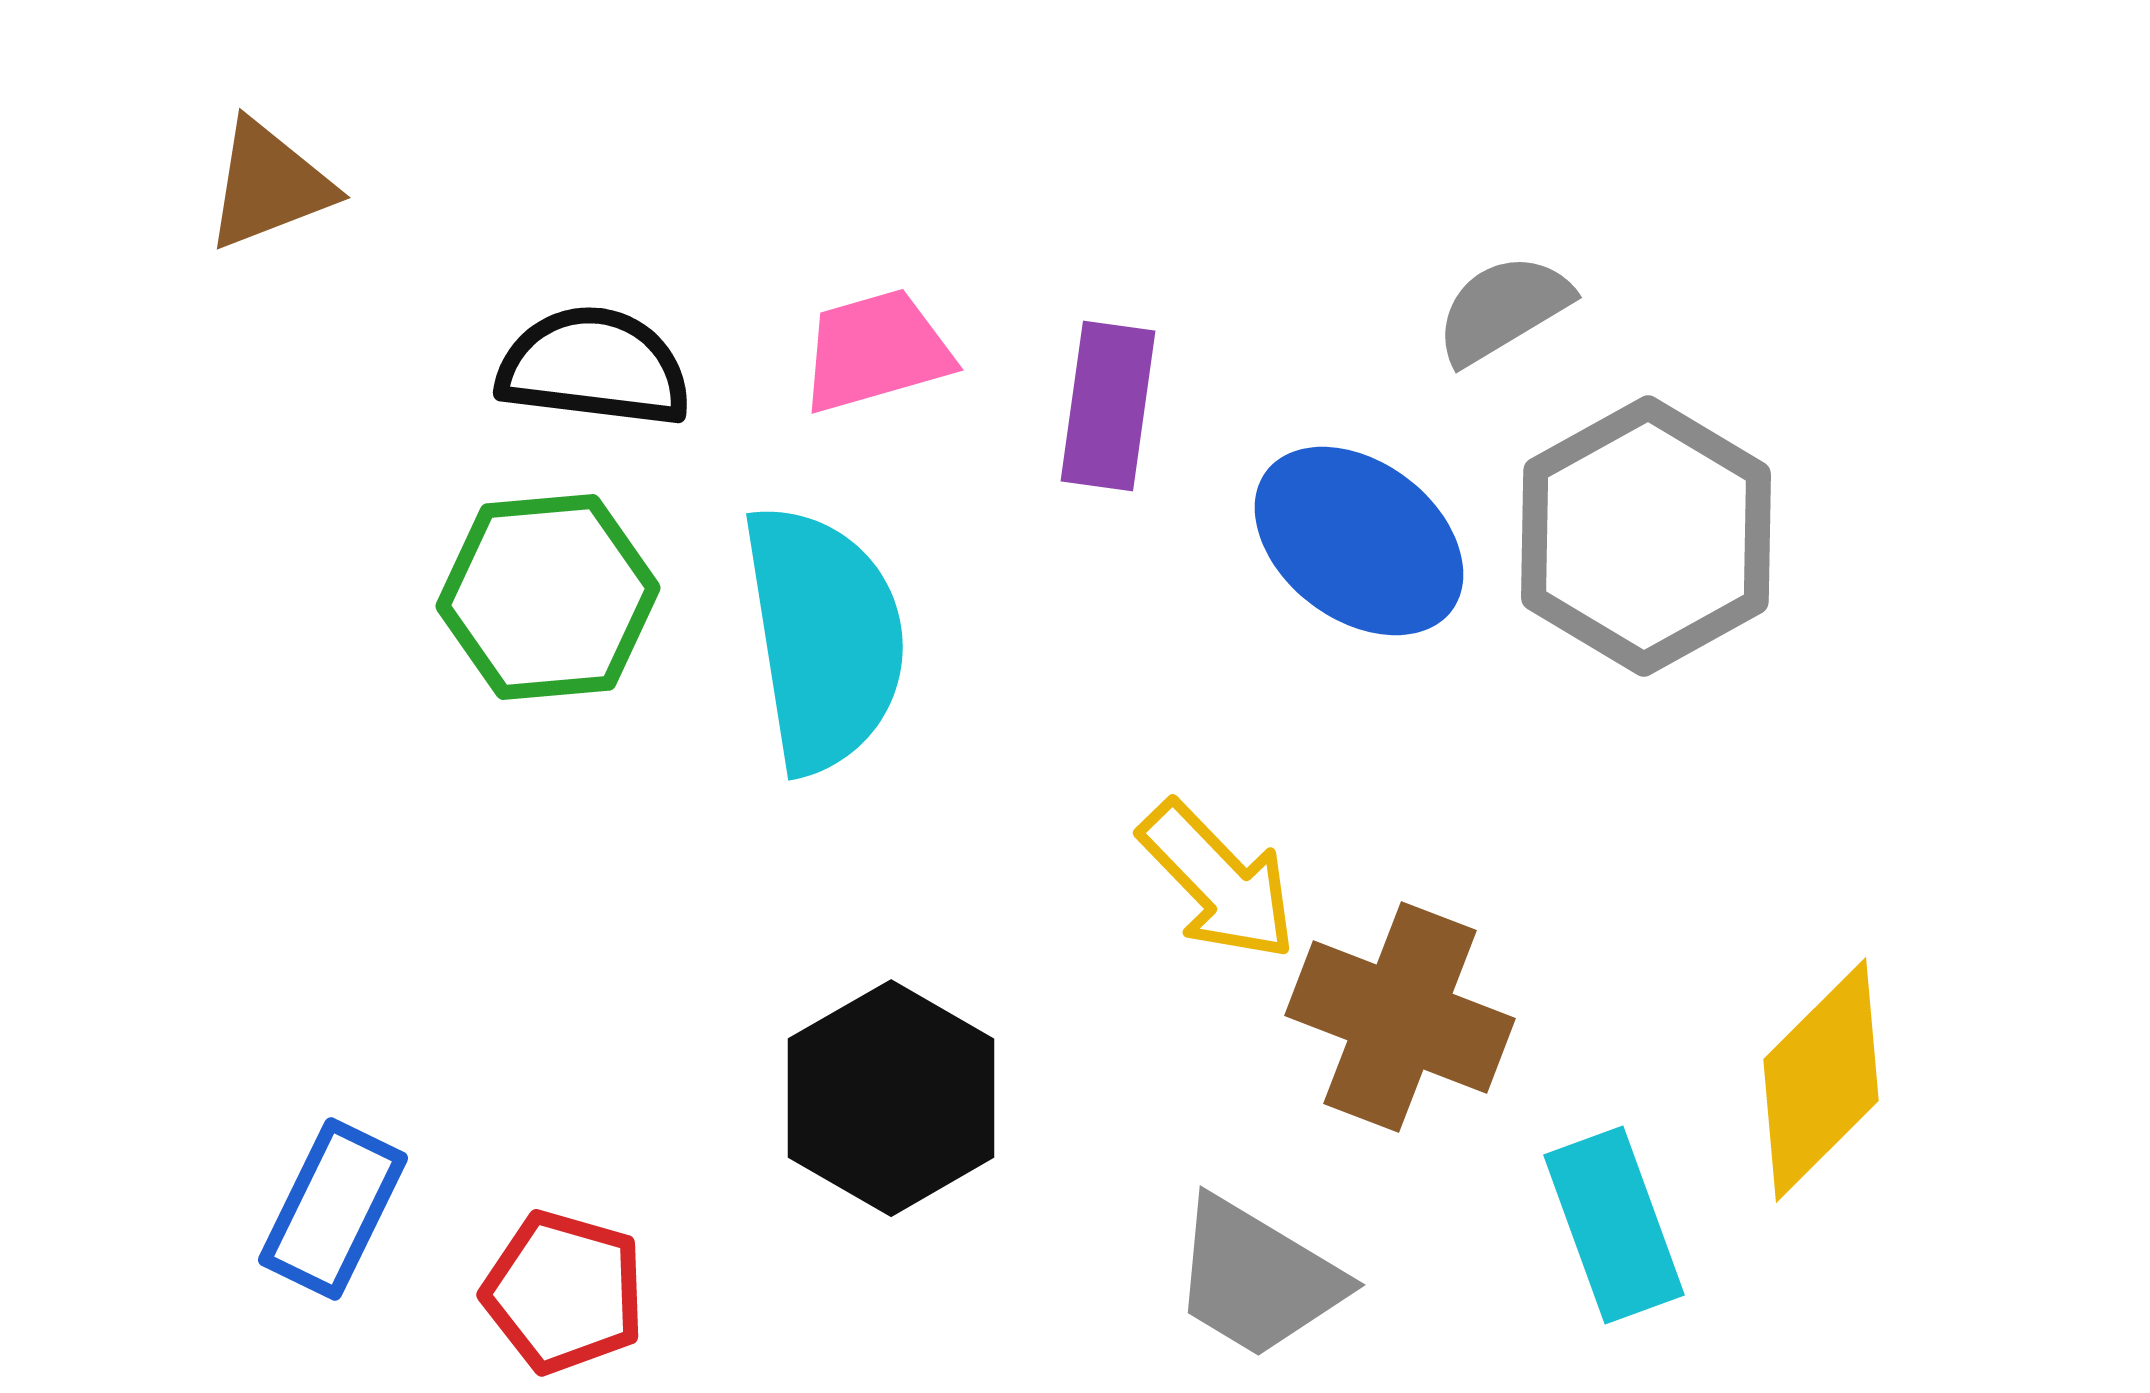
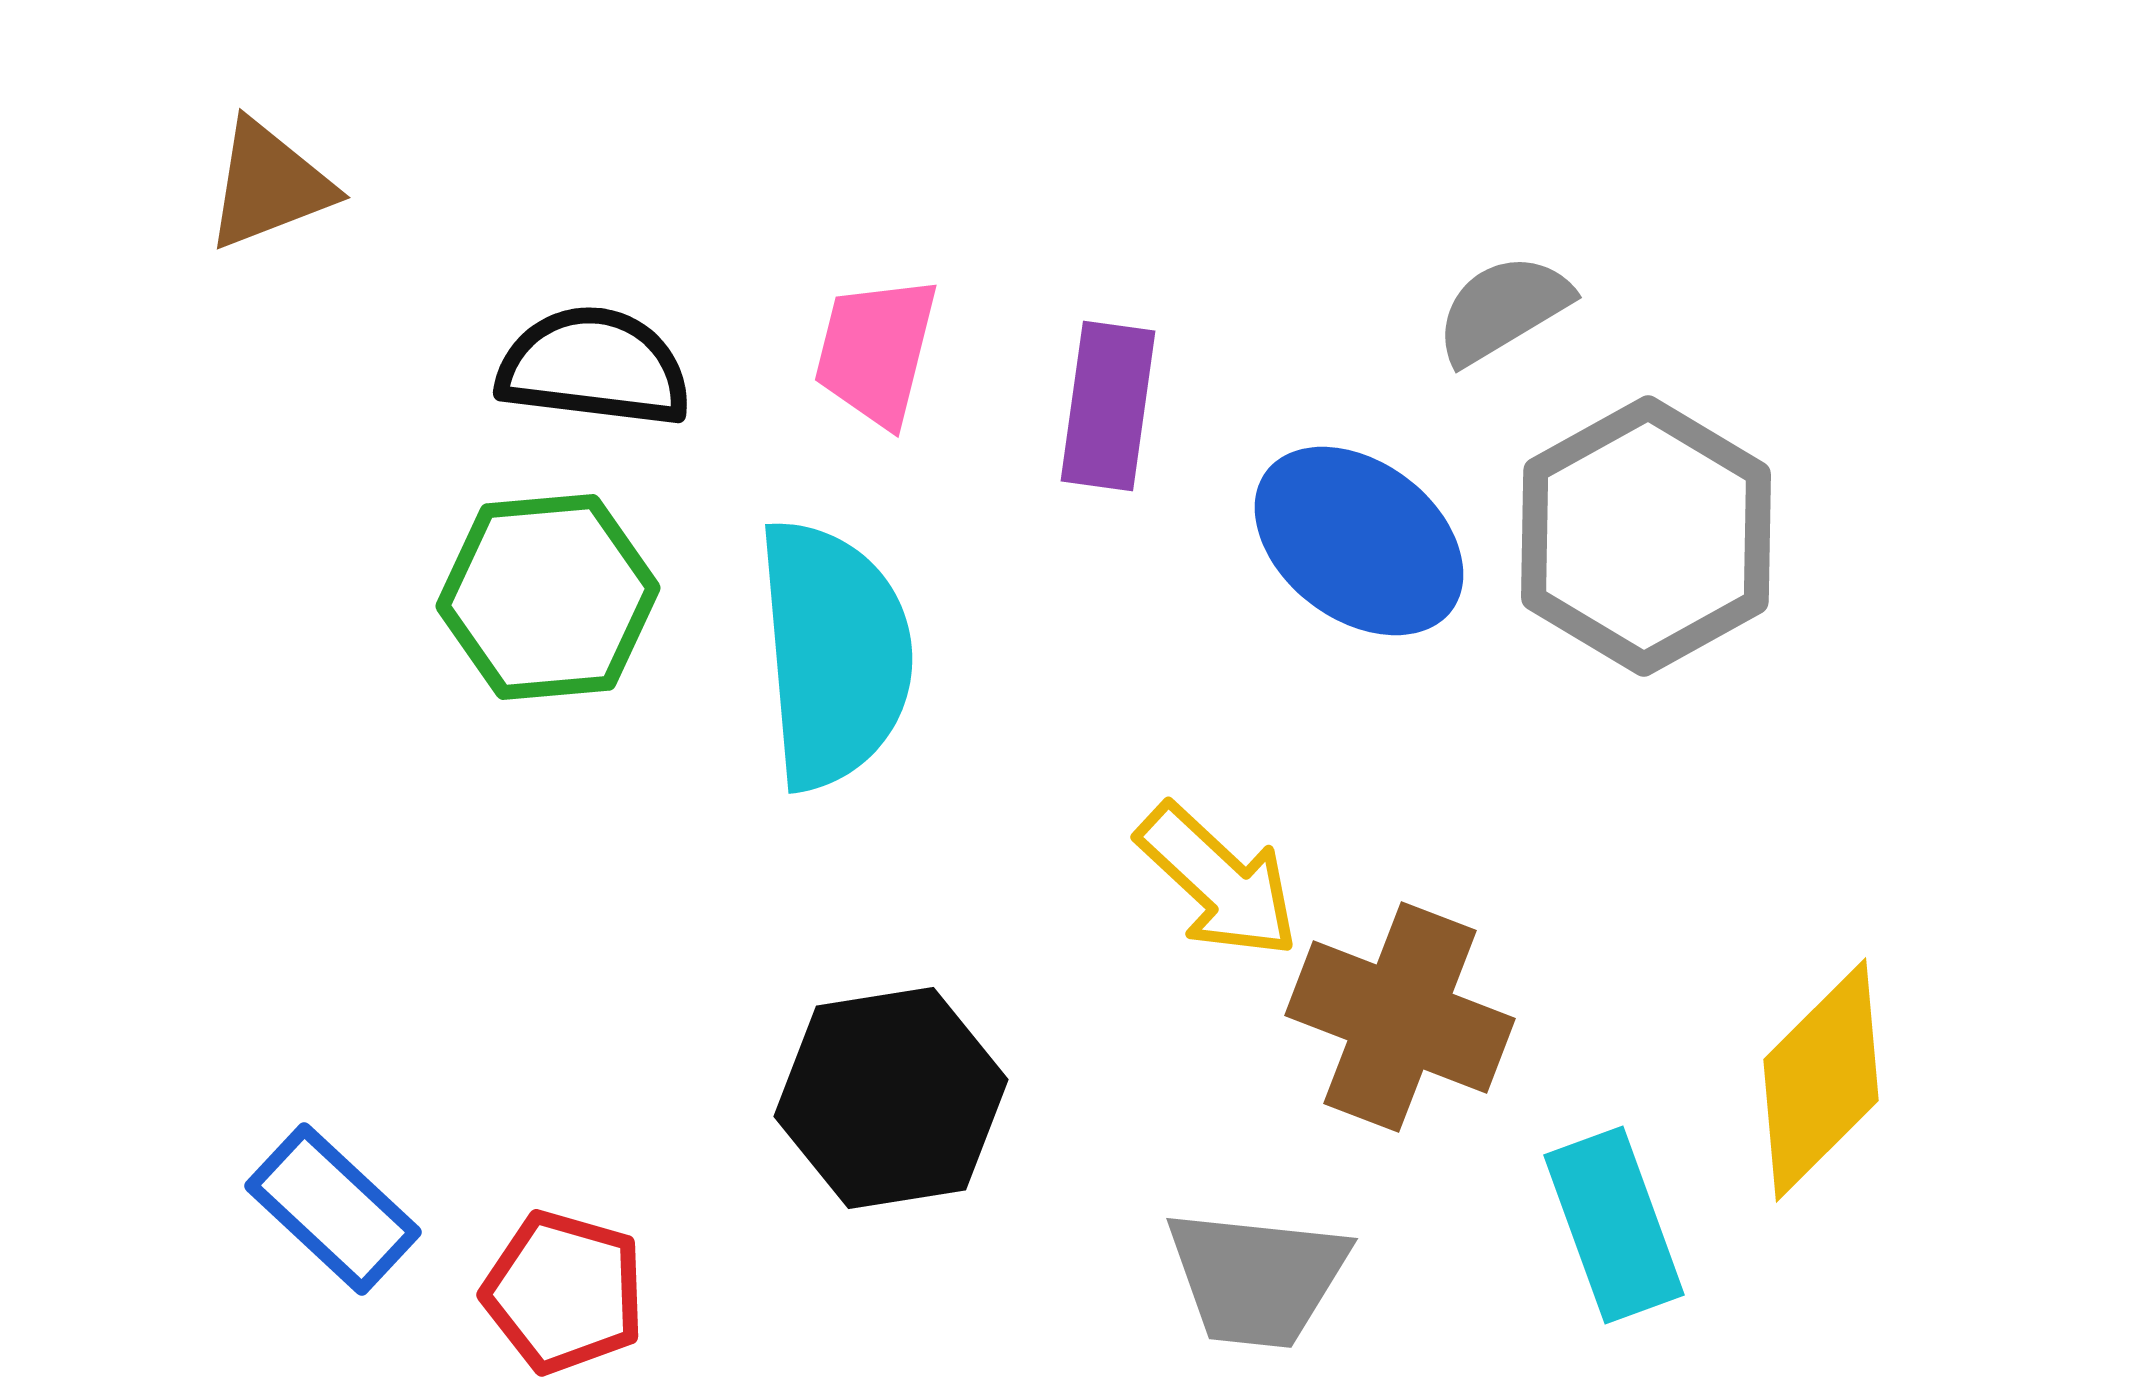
pink trapezoid: rotated 60 degrees counterclockwise
cyan semicircle: moved 10 px right, 16 px down; rotated 4 degrees clockwise
yellow arrow: rotated 3 degrees counterclockwise
black hexagon: rotated 21 degrees clockwise
blue rectangle: rotated 73 degrees counterclockwise
gray trapezoid: rotated 25 degrees counterclockwise
